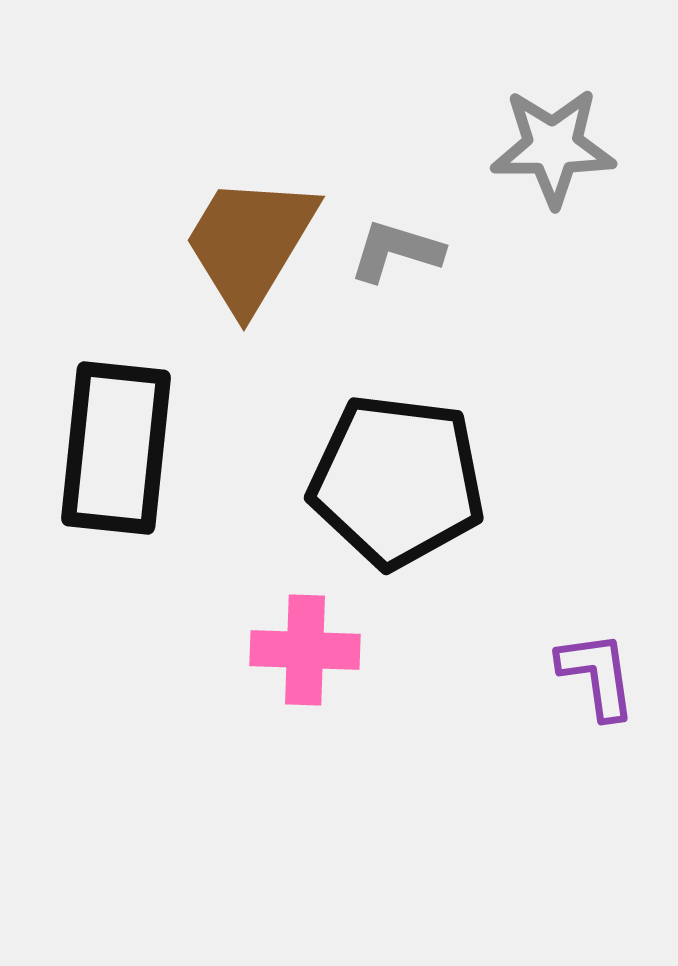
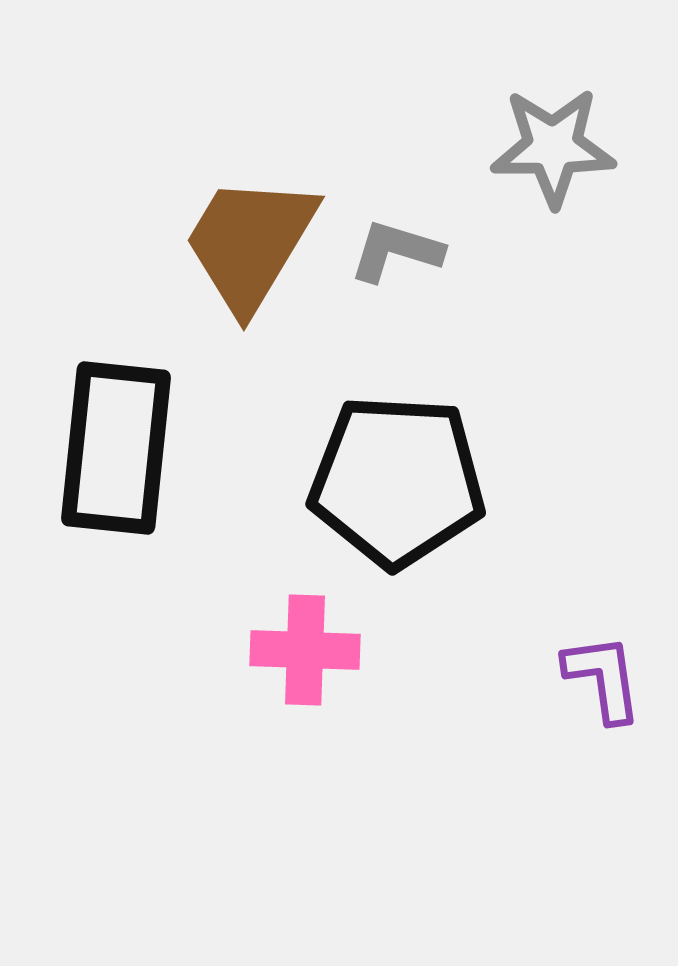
black pentagon: rotated 4 degrees counterclockwise
purple L-shape: moved 6 px right, 3 px down
